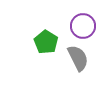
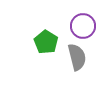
gray semicircle: moved 1 px left, 1 px up; rotated 12 degrees clockwise
